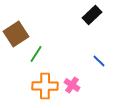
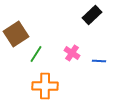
blue line: rotated 40 degrees counterclockwise
pink cross: moved 32 px up
